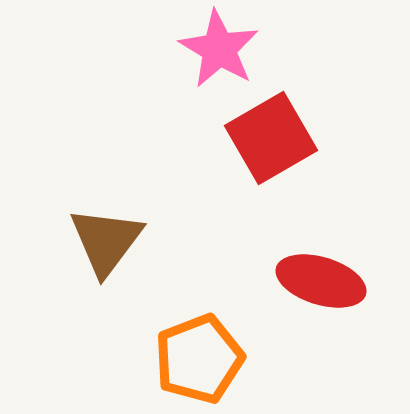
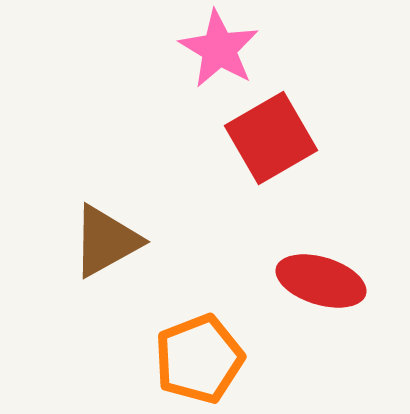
brown triangle: rotated 24 degrees clockwise
